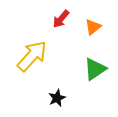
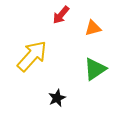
red arrow: moved 4 px up
orange triangle: moved 1 px down; rotated 24 degrees clockwise
